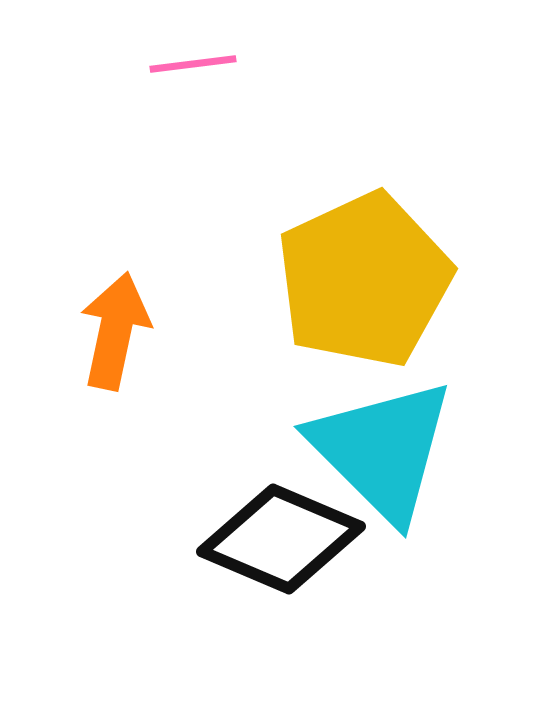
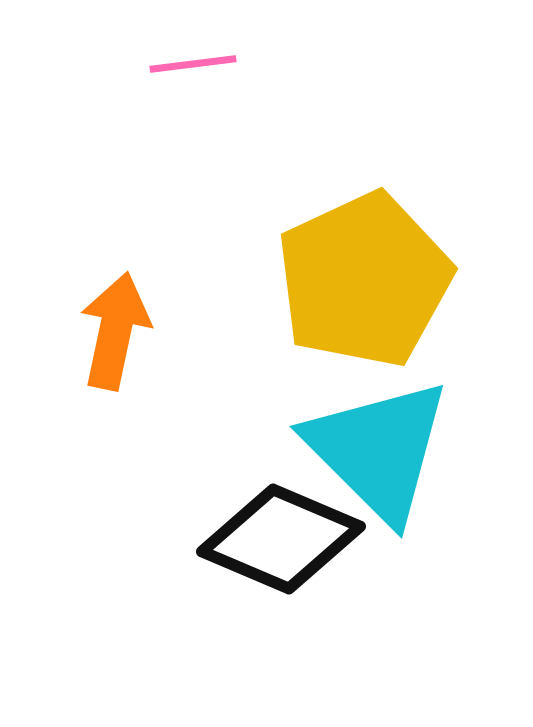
cyan triangle: moved 4 px left
